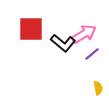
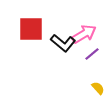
yellow semicircle: rotated 32 degrees counterclockwise
